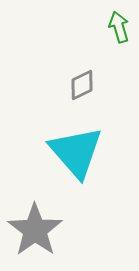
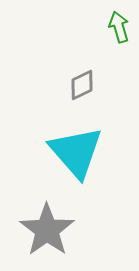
gray star: moved 12 px right
